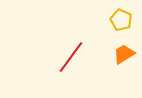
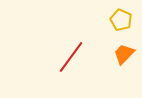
orange trapezoid: rotated 15 degrees counterclockwise
